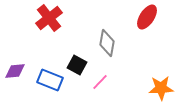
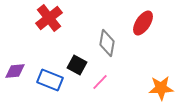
red ellipse: moved 4 px left, 6 px down
